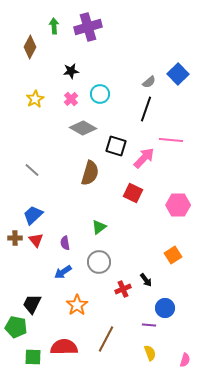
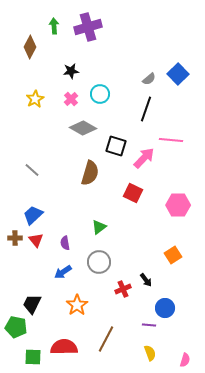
gray semicircle: moved 3 px up
